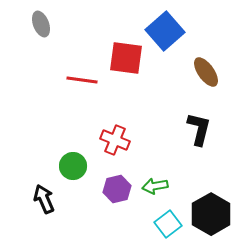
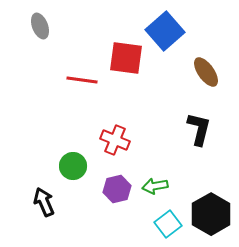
gray ellipse: moved 1 px left, 2 px down
black arrow: moved 3 px down
